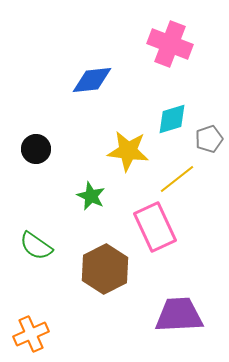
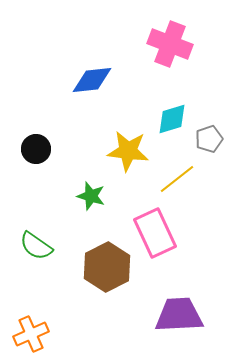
green star: rotated 8 degrees counterclockwise
pink rectangle: moved 6 px down
brown hexagon: moved 2 px right, 2 px up
